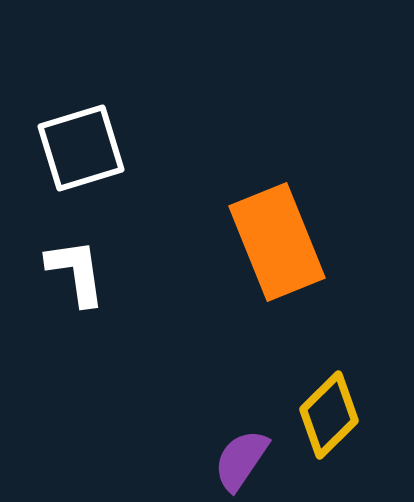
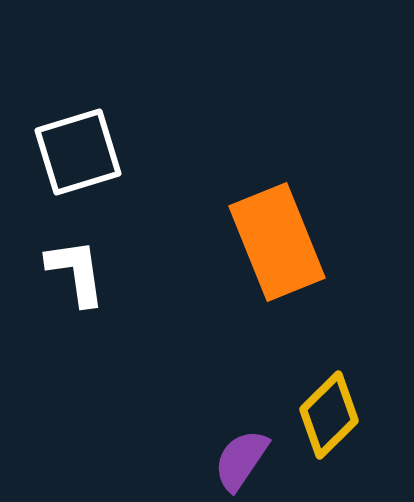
white square: moved 3 px left, 4 px down
